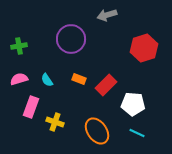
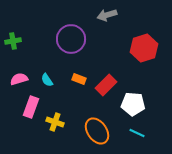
green cross: moved 6 px left, 5 px up
